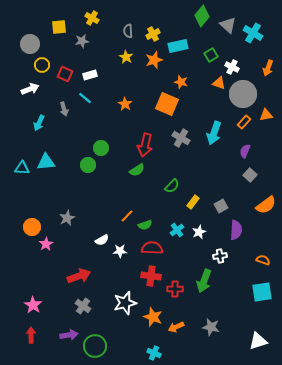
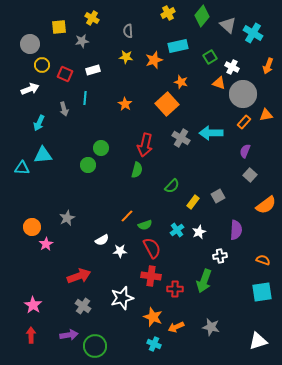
yellow cross at (153, 34): moved 15 px right, 21 px up
green square at (211, 55): moved 1 px left, 2 px down
yellow star at (126, 57): rotated 24 degrees counterclockwise
orange arrow at (268, 68): moved 2 px up
white rectangle at (90, 75): moved 3 px right, 5 px up
cyan line at (85, 98): rotated 56 degrees clockwise
orange square at (167, 104): rotated 25 degrees clockwise
cyan arrow at (214, 133): moved 3 px left; rotated 70 degrees clockwise
cyan triangle at (46, 162): moved 3 px left, 7 px up
green semicircle at (137, 170): rotated 42 degrees counterclockwise
gray square at (221, 206): moved 3 px left, 10 px up
red semicircle at (152, 248): rotated 60 degrees clockwise
white star at (125, 303): moved 3 px left, 5 px up
cyan cross at (154, 353): moved 9 px up
